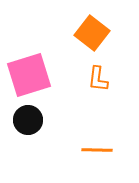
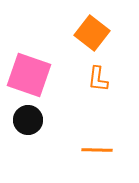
pink square: rotated 36 degrees clockwise
